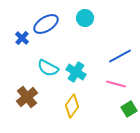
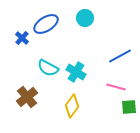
pink line: moved 3 px down
green square: moved 2 px up; rotated 28 degrees clockwise
